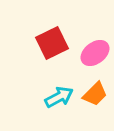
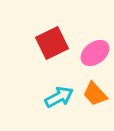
orange trapezoid: rotated 92 degrees clockwise
